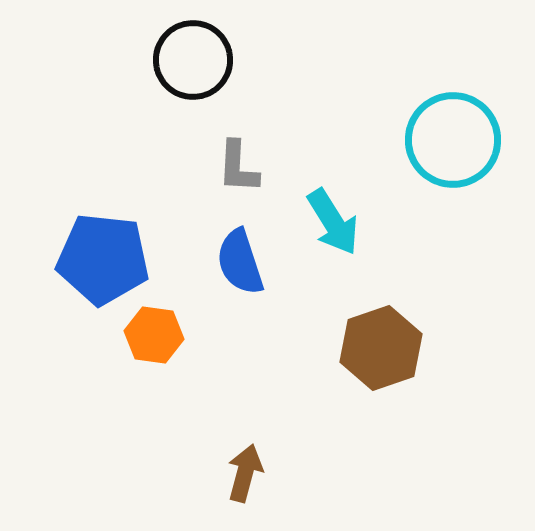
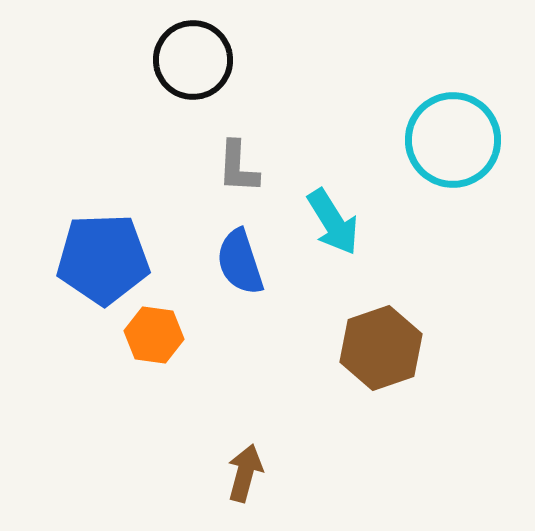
blue pentagon: rotated 8 degrees counterclockwise
